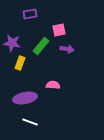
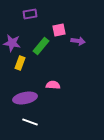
purple arrow: moved 11 px right, 8 px up
